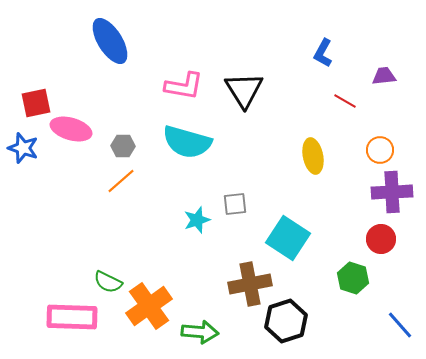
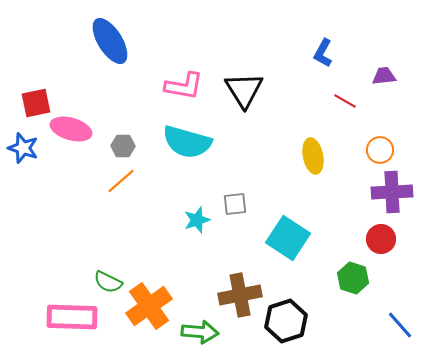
brown cross: moved 10 px left, 11 px down
